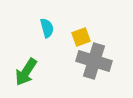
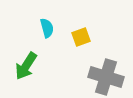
gray cross: moved 12 px right, 16 px down
green arrow: moved 6 px up
